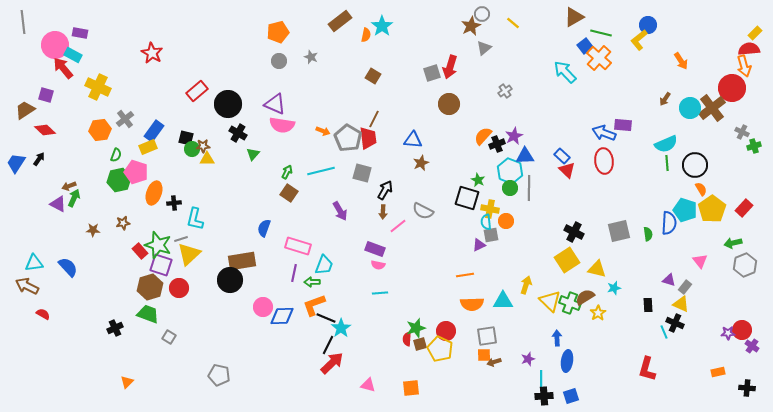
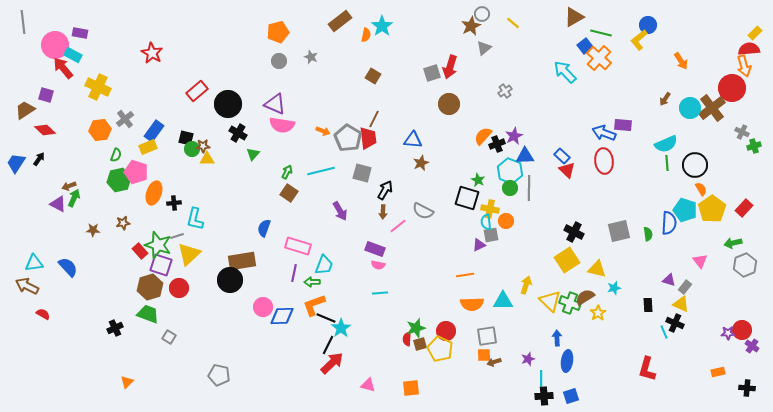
gray line at (181, 239): moved 4 px left, 3 px up
